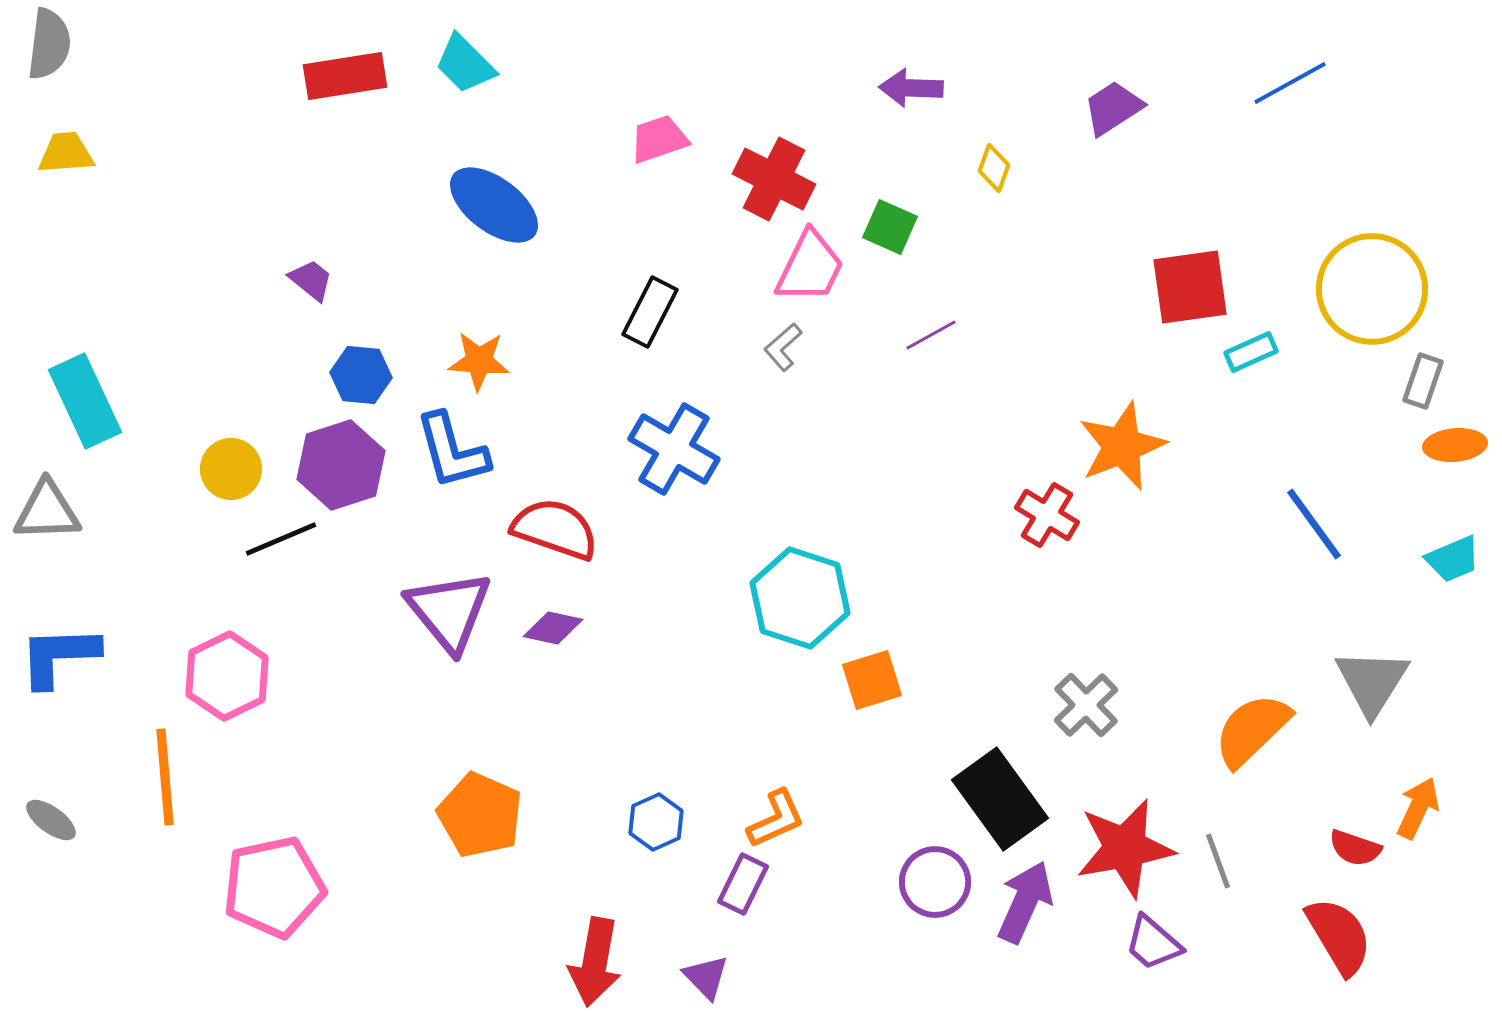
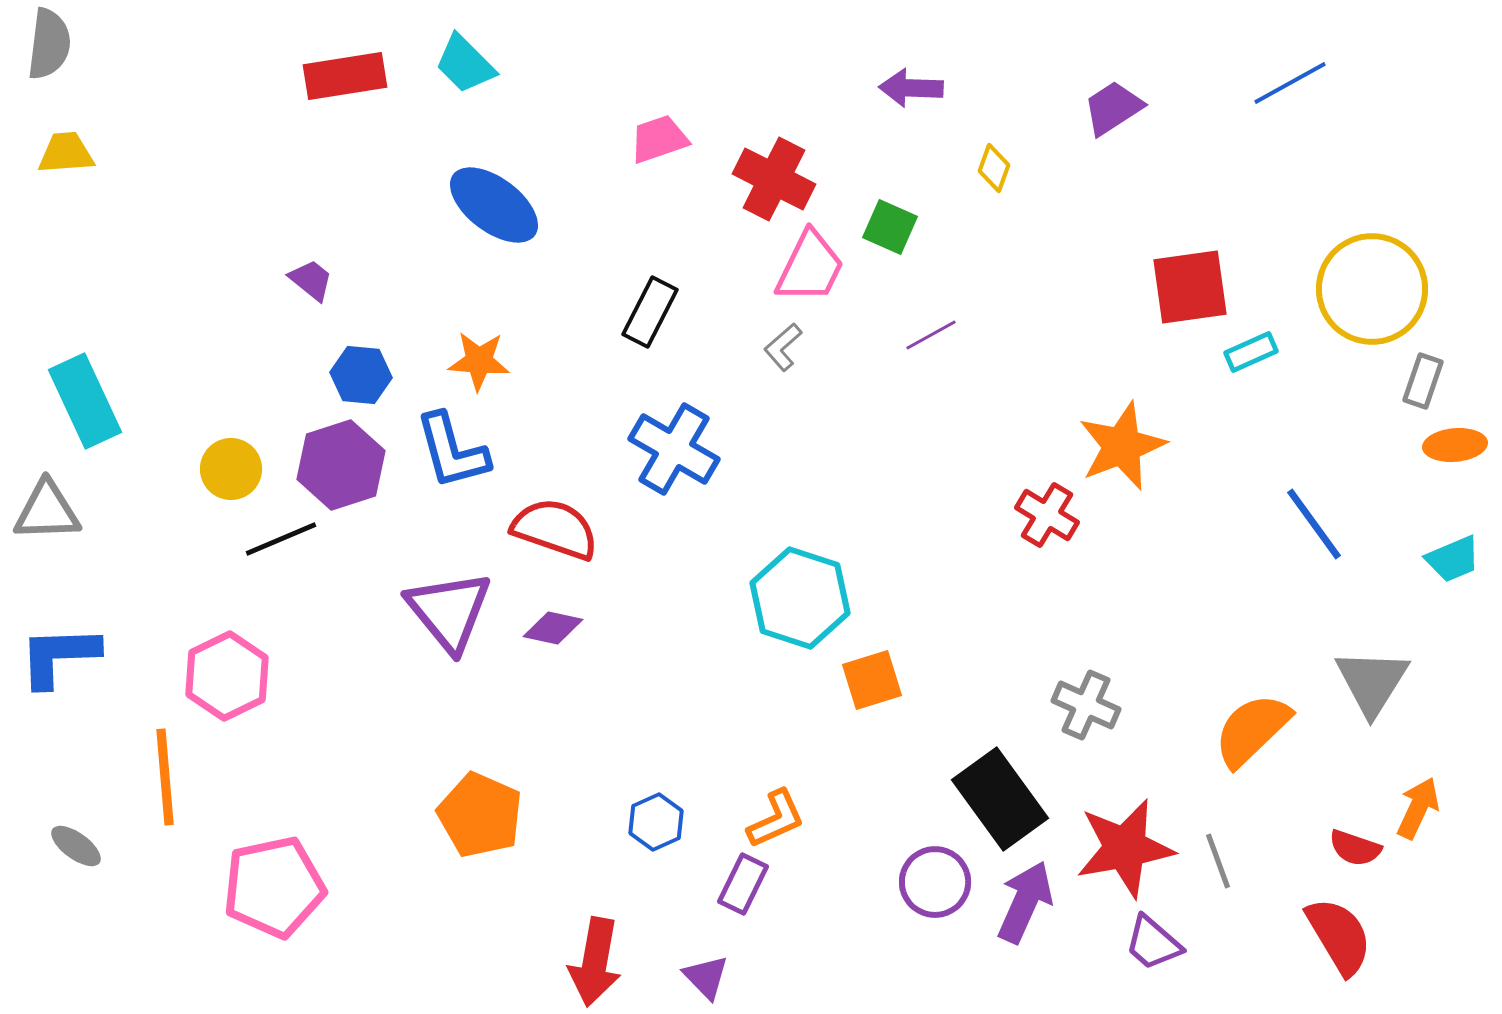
gray cross at (1086, 705): rotated 22 degrees counterclockwise
gray ellipse at (51, 820): moved 25 px right, 26 px down
